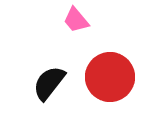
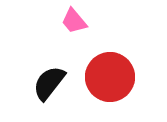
pink trapezoid: moved 2 px left, 1 px down
